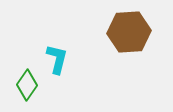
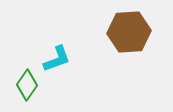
cyan L-shape: rotated 56 degrees clockwise
